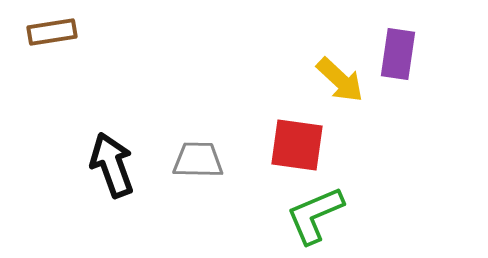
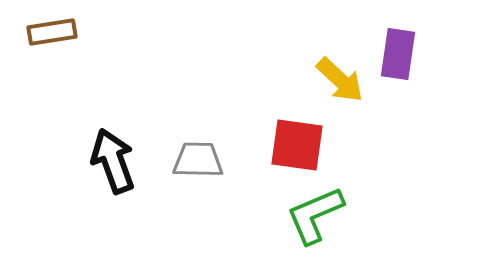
black arrow: moved 1 px right, 4 px up
